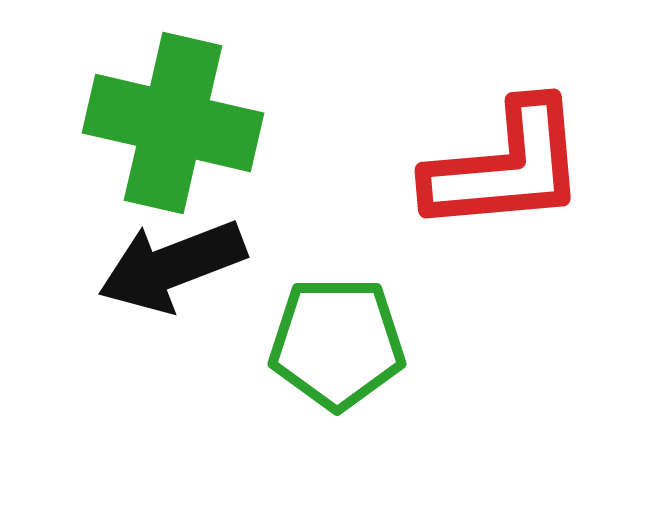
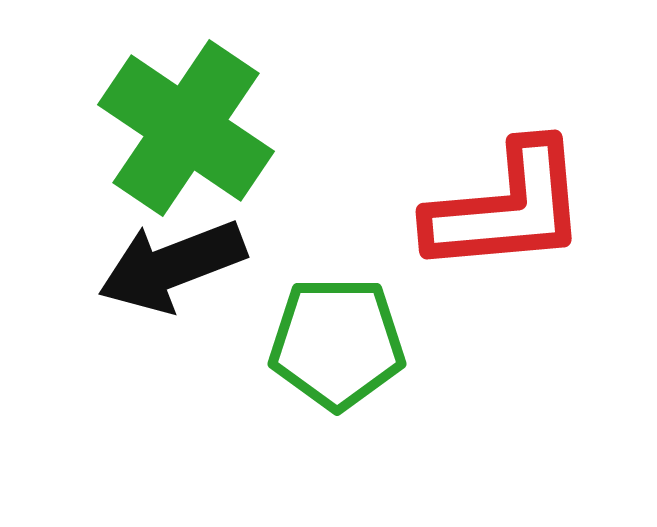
green cross: moved 13 px right, 5 px down; rotated 21 degrees clockwise
red L-shape: moved 1 px right, 41 px down
